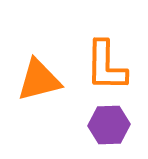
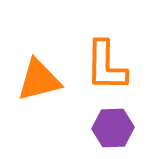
purple hexagon: moved 4 px right, 3 px down
